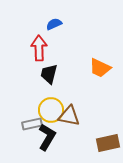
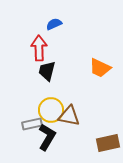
black trapezoid: moved 2 px left, 3 px up
